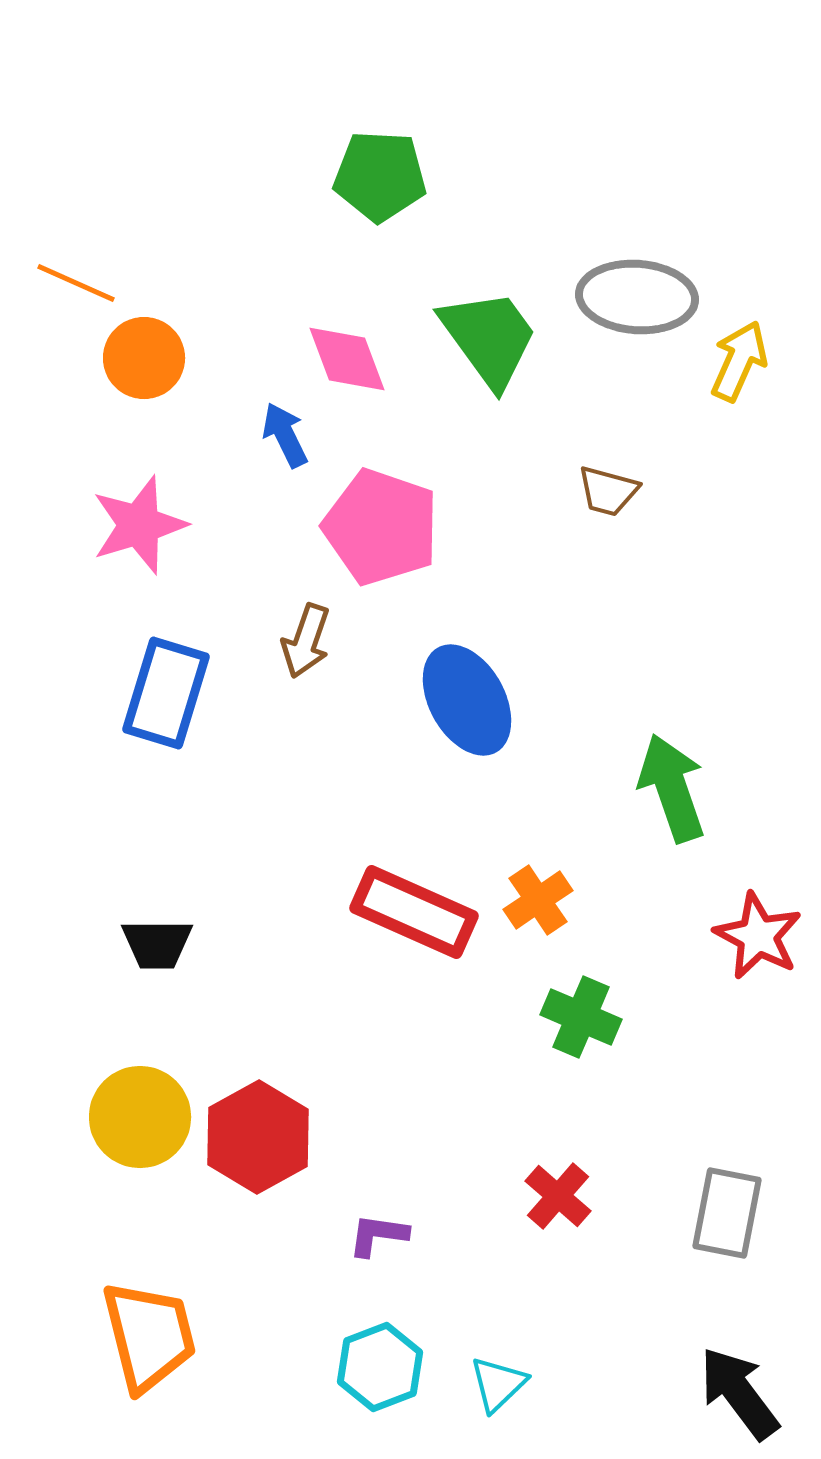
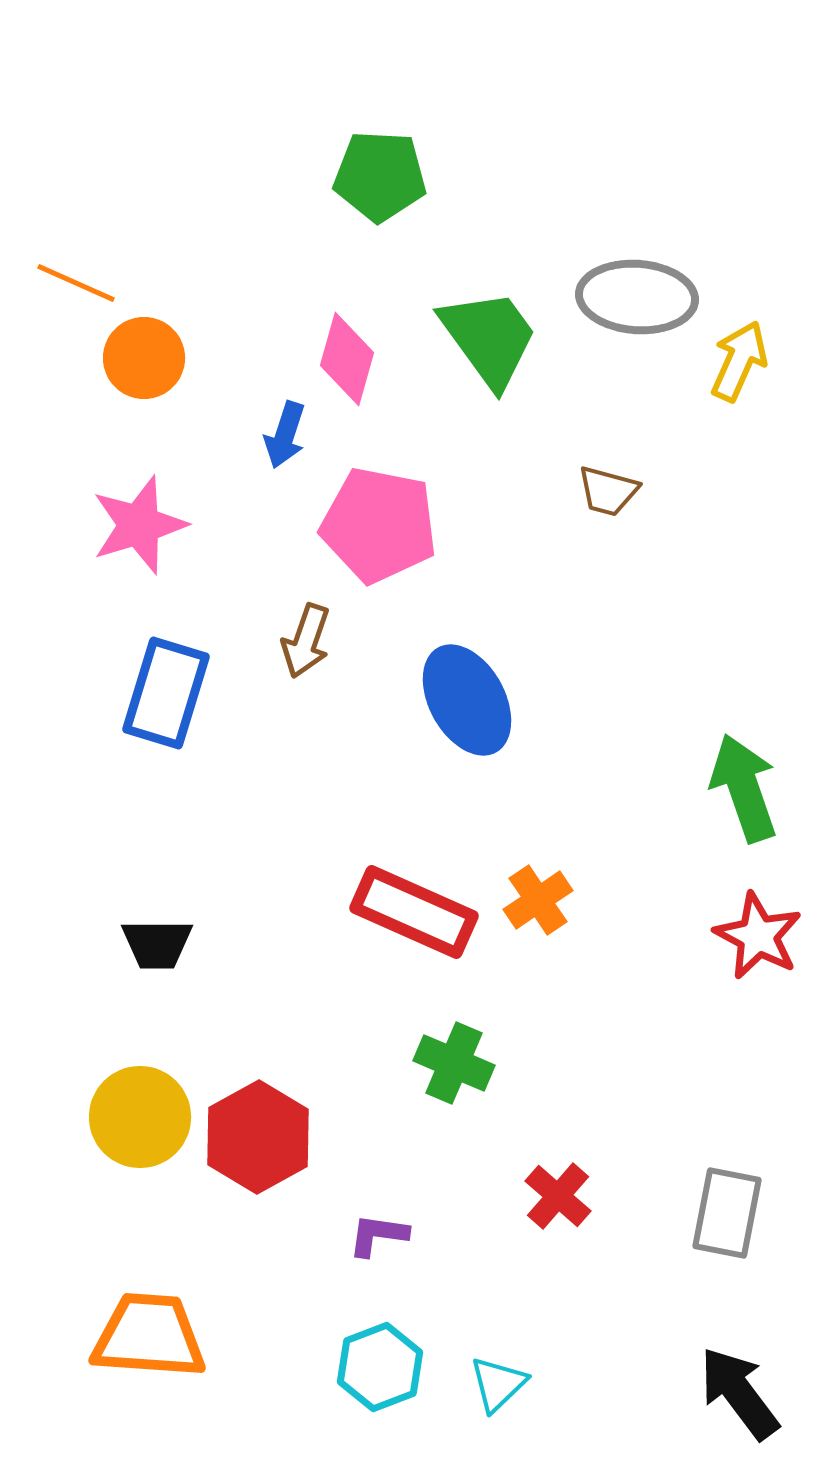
pink diamond: rotated 36 degrees clockwise
blue arrow: rotated 136 degrees counterclockwise
pink pentagon: moved 2 px left, 2 px up; rotated 8 degrees counterclockwise
green arrow: moved 72 px right
green cross: moved 127 px left, 46 px down
orange trapezoid: rotated 72 degrees counterclockwise
